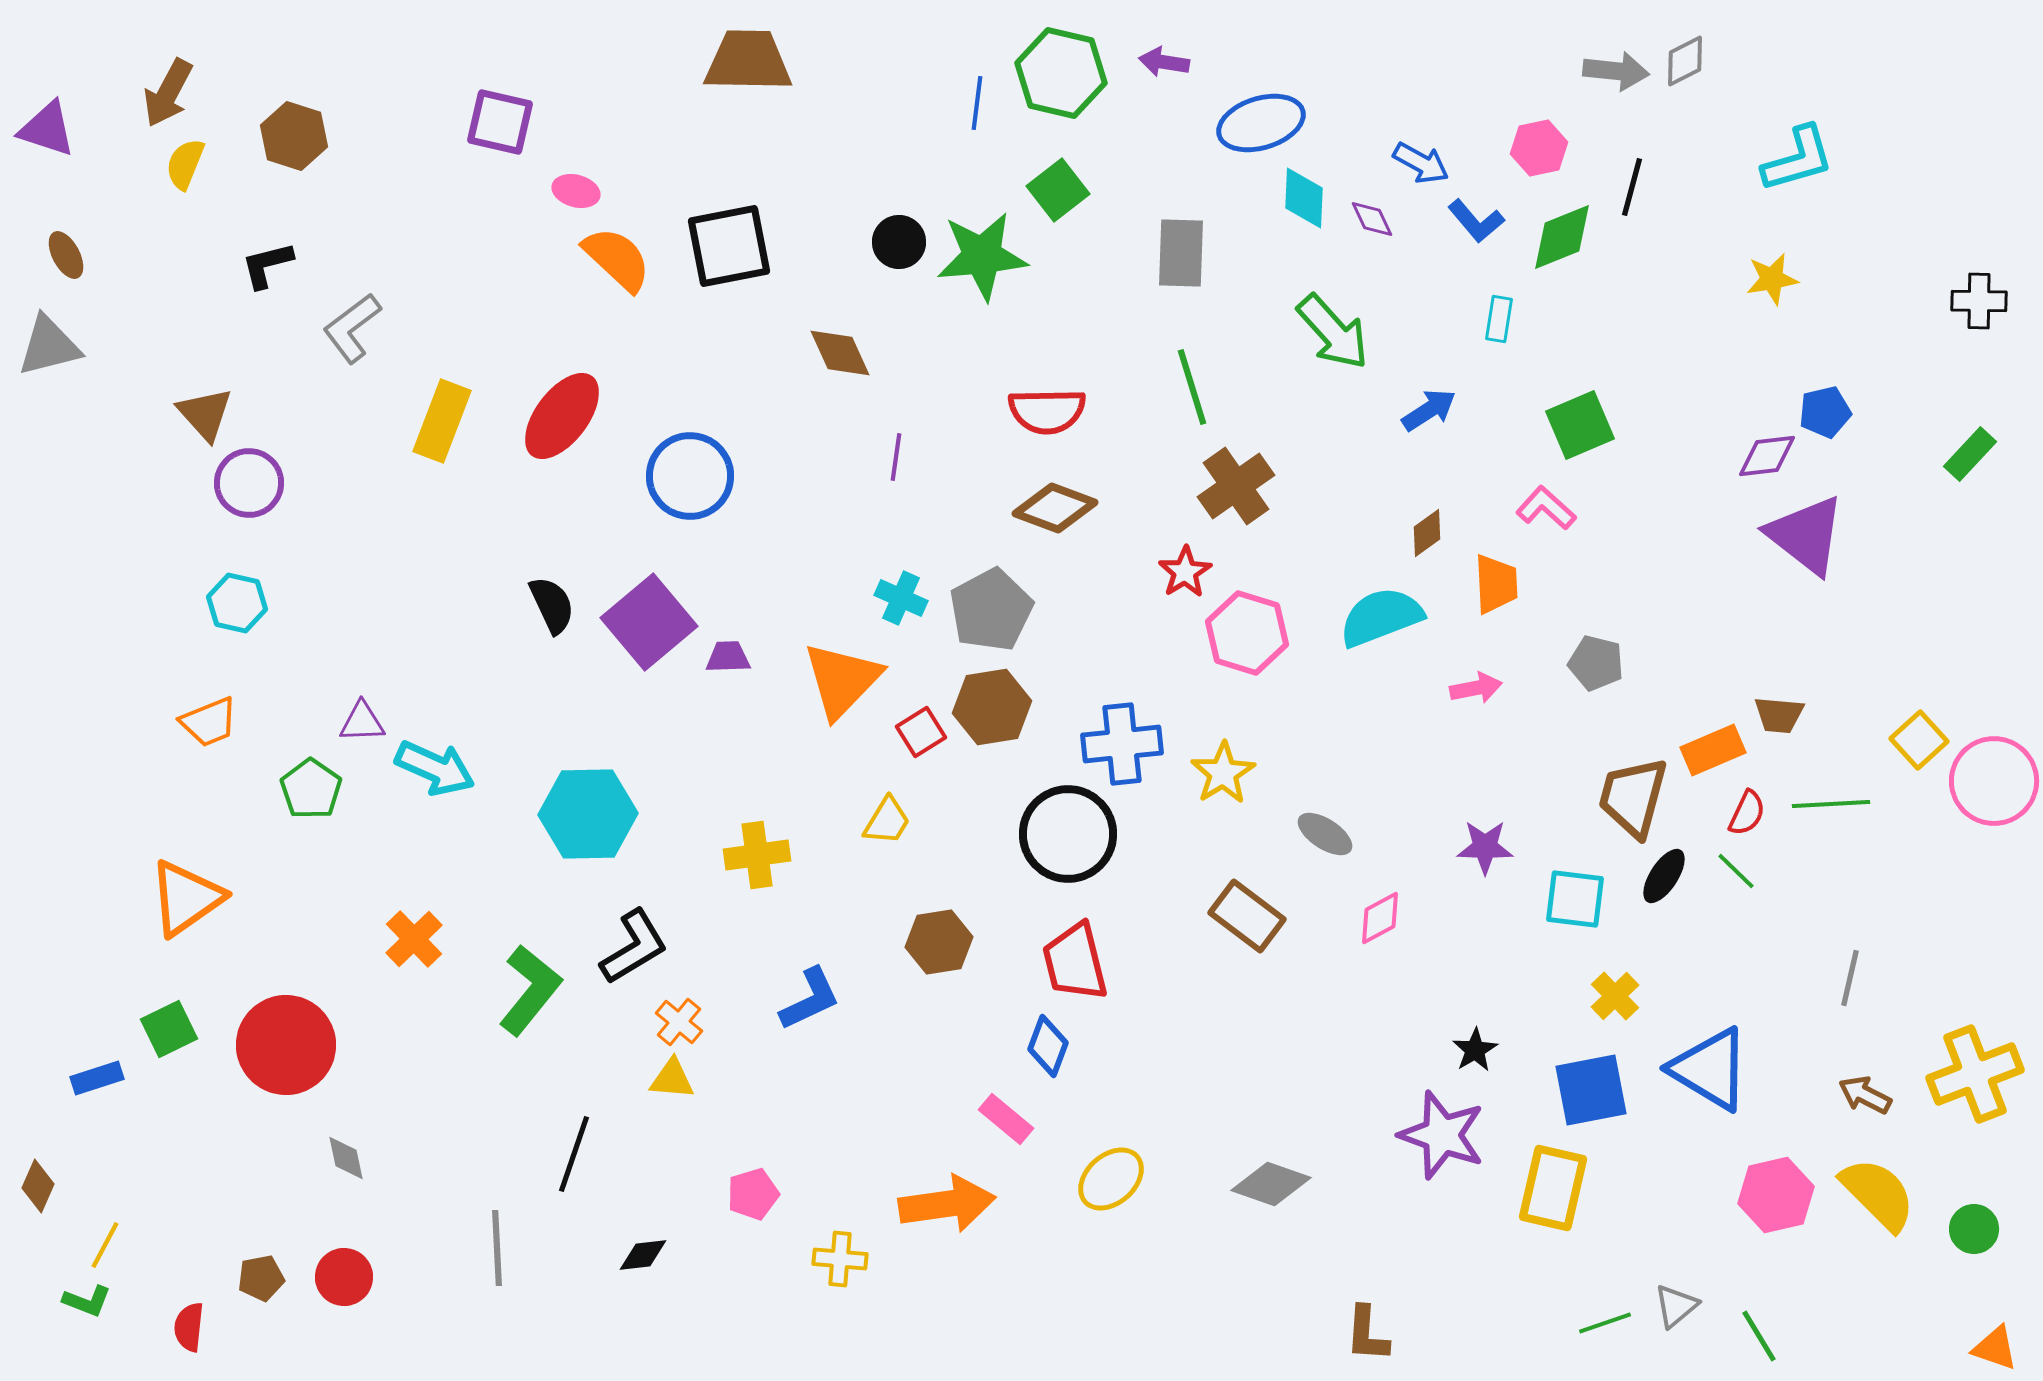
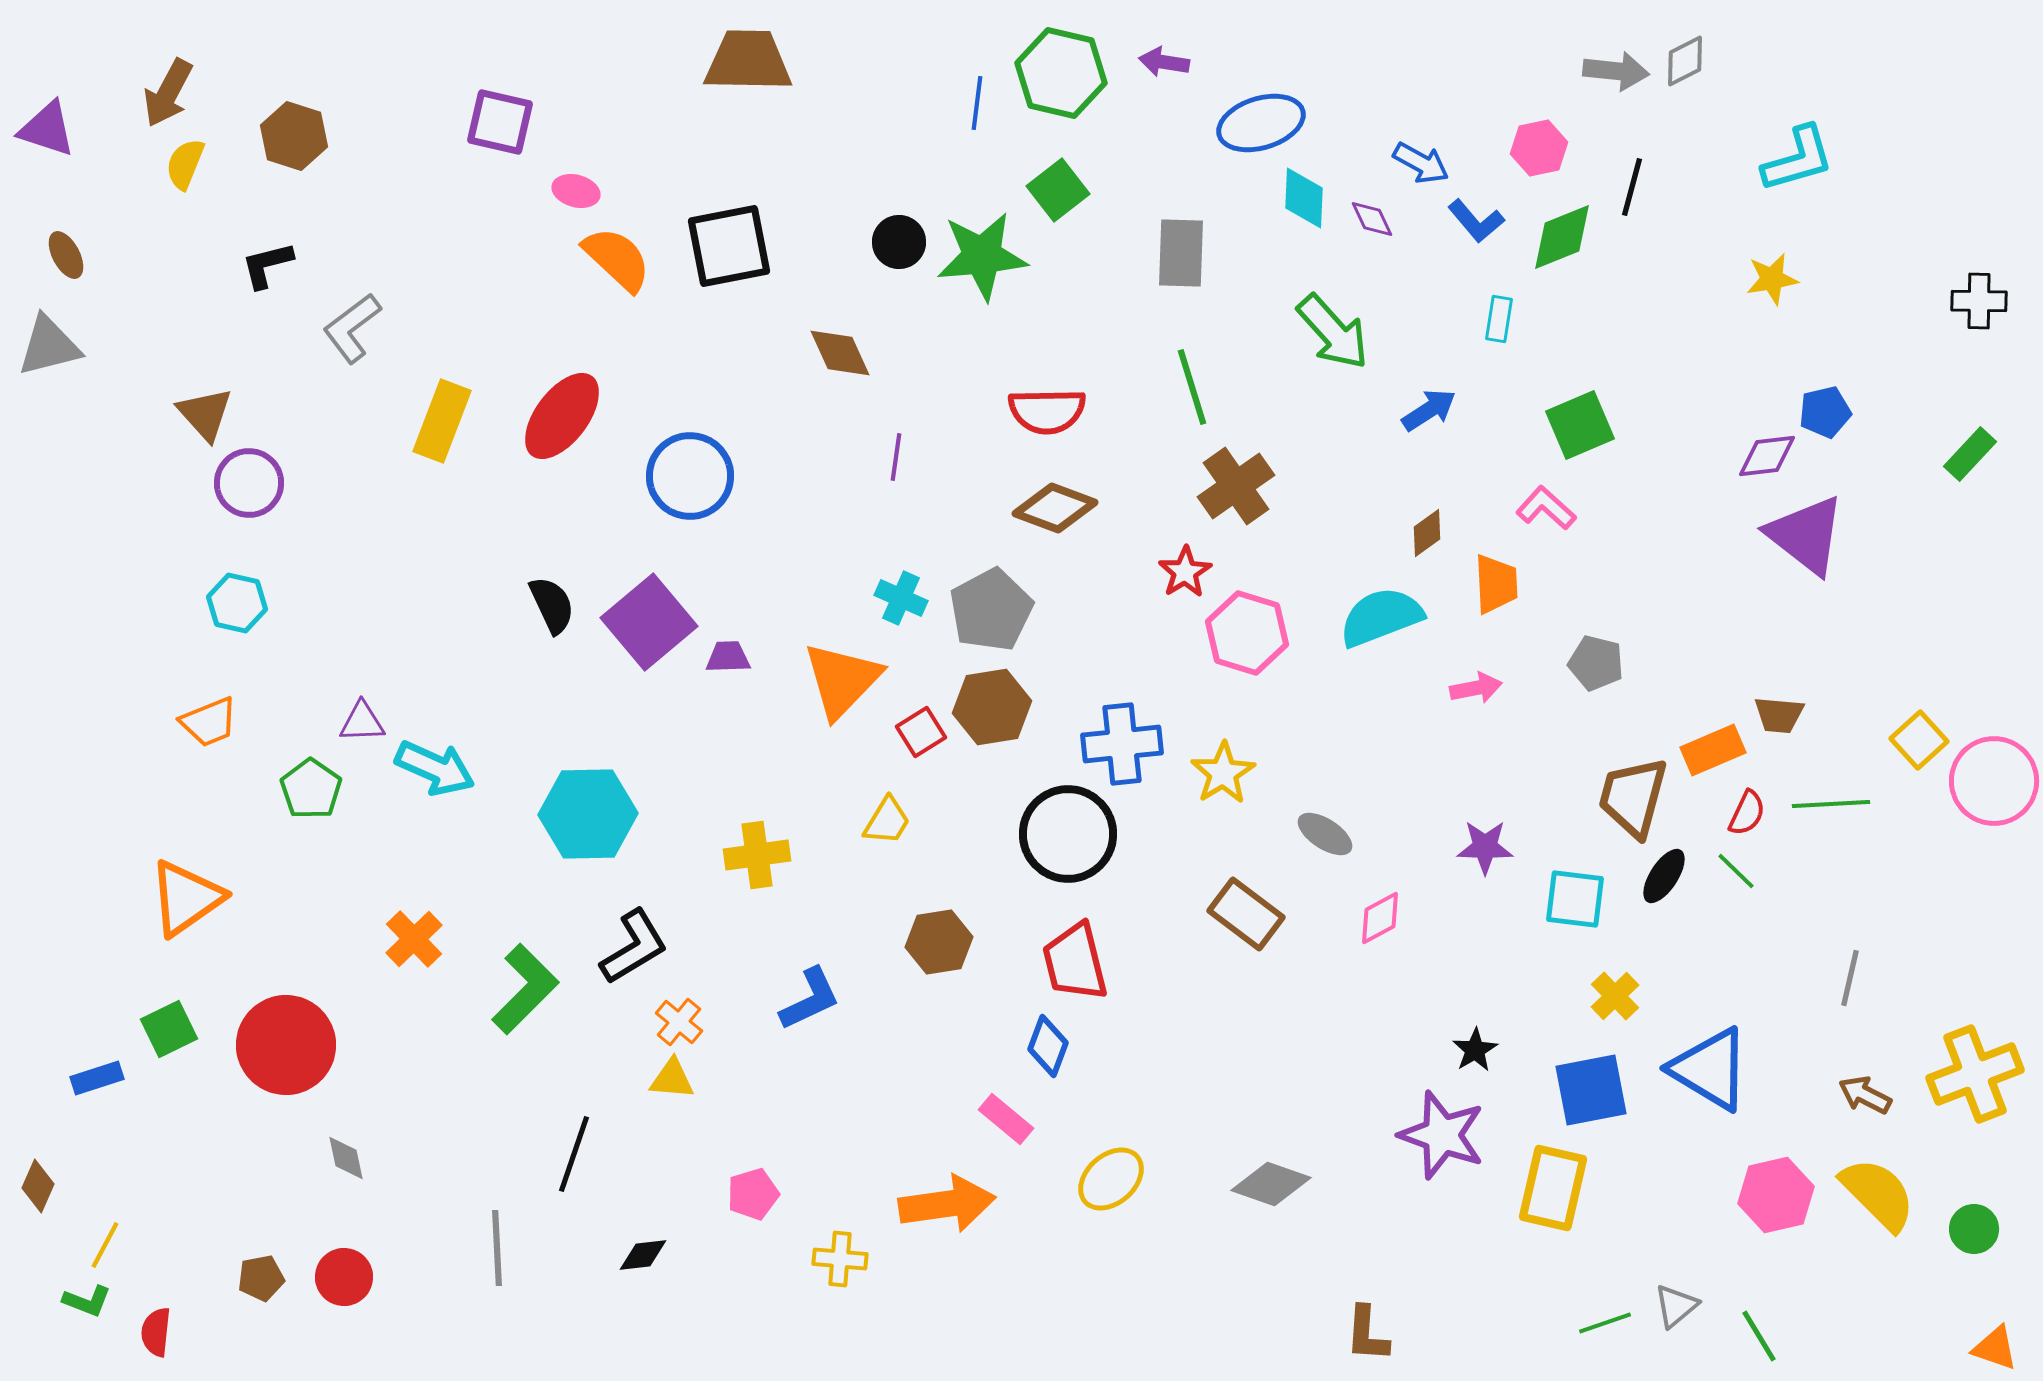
brown rectangle at (1247, 916): moved 1 px left, 2 px up
green L-shape at (530, 990): moved 5 px left, 1 px up; rotated 6 degrees clockwise
red semicircle at (189, 1327): moved 33 px left, 5 px down
